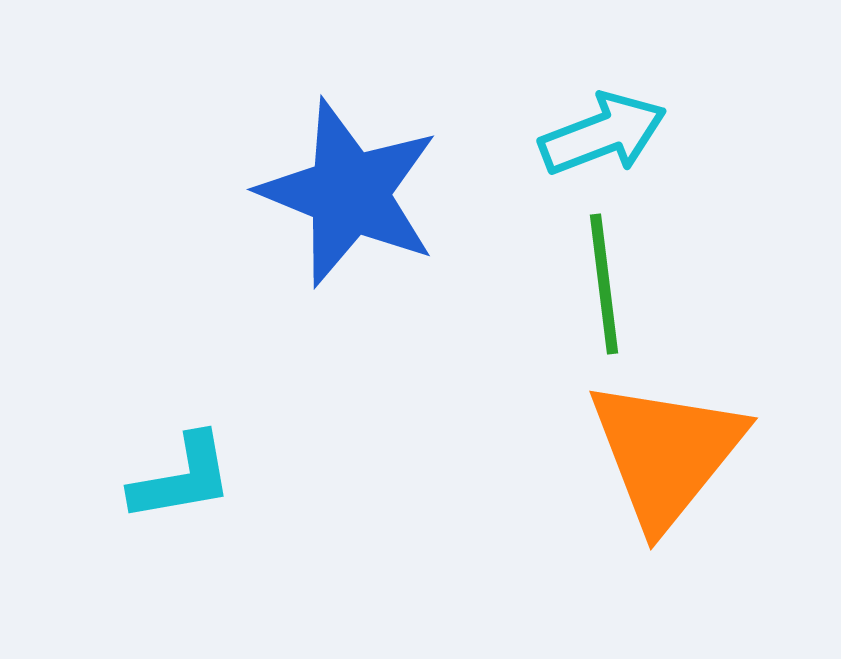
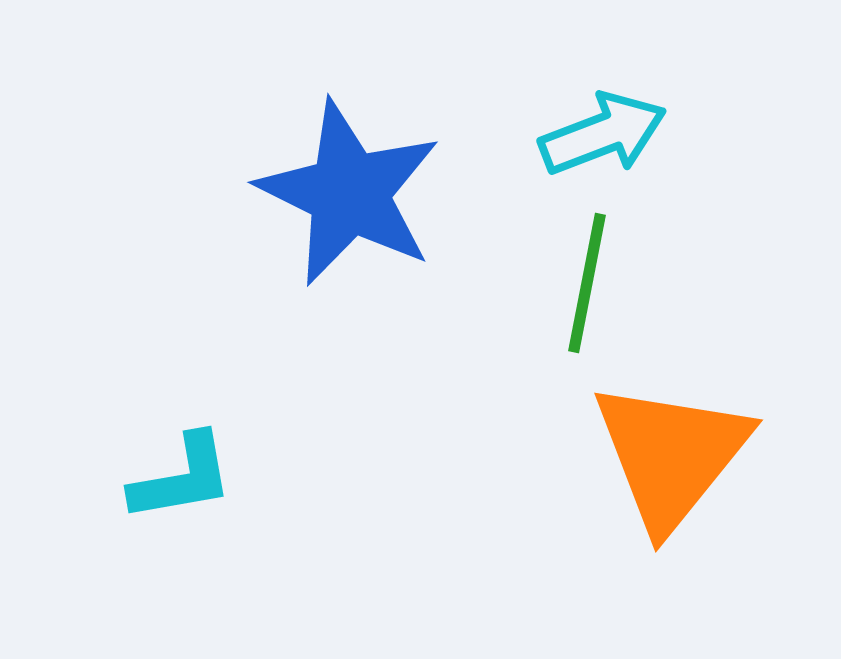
blue star: rotated 4 degrees clockwise
green line: moved 17 px left, 1 px up; rotated 18 degrees clockwise
orange triangle: moved 5 px right, 2 px down
